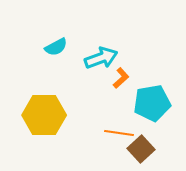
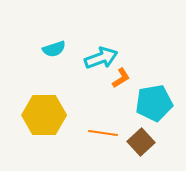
cyan semicircle: moved 2 px left, 2 px down; rotated 10 degrees clockwise
orange L-shape: rotated 10 degrees clockwise
cyan pentagon: moved 2 px right
orange line: moved 16 px left
brown square: moved 7 px up
